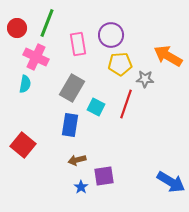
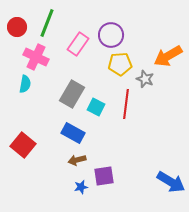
red circle: moved 1 px up
pink rectangle: rotated 45 degrees clockwise
orange arrow: rotated 60 degrees counterclockwise
gray star: rotated 18 degrees clockwise
gray rectangle: moved 6 px down
red line: rotated 12 degrees counterclockwise
blue rectangle: moved 3 px right, 8 px down; rotated 70 degrees counterclockwise
blue star: rotated 24 degrees clockwise
